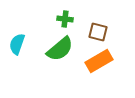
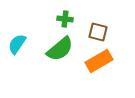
cyan semicircle: rotated 15 degrees clockwise
